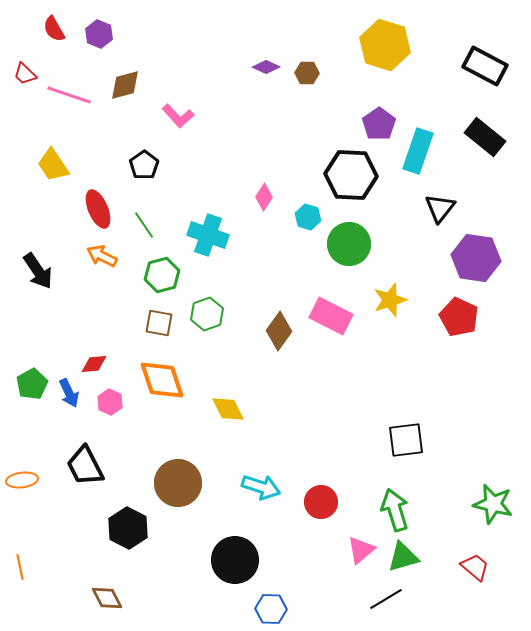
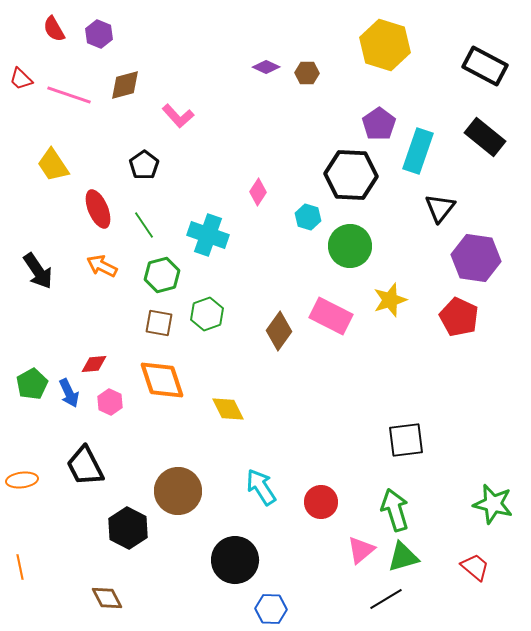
red trapezoid at (25, 74): moved 4 px left, 5 px down
pink diamond at (264, 197): moved 6 px left, 5 px up
green circle at (349, 244): moved 1 px right, 2 px down
orange arrow at (102, 256): moved 10 px down
brown circle at (178, 483): moved 8 px down
cyan arrow at (261, 487): rotated 141 degrees counterclockwise
